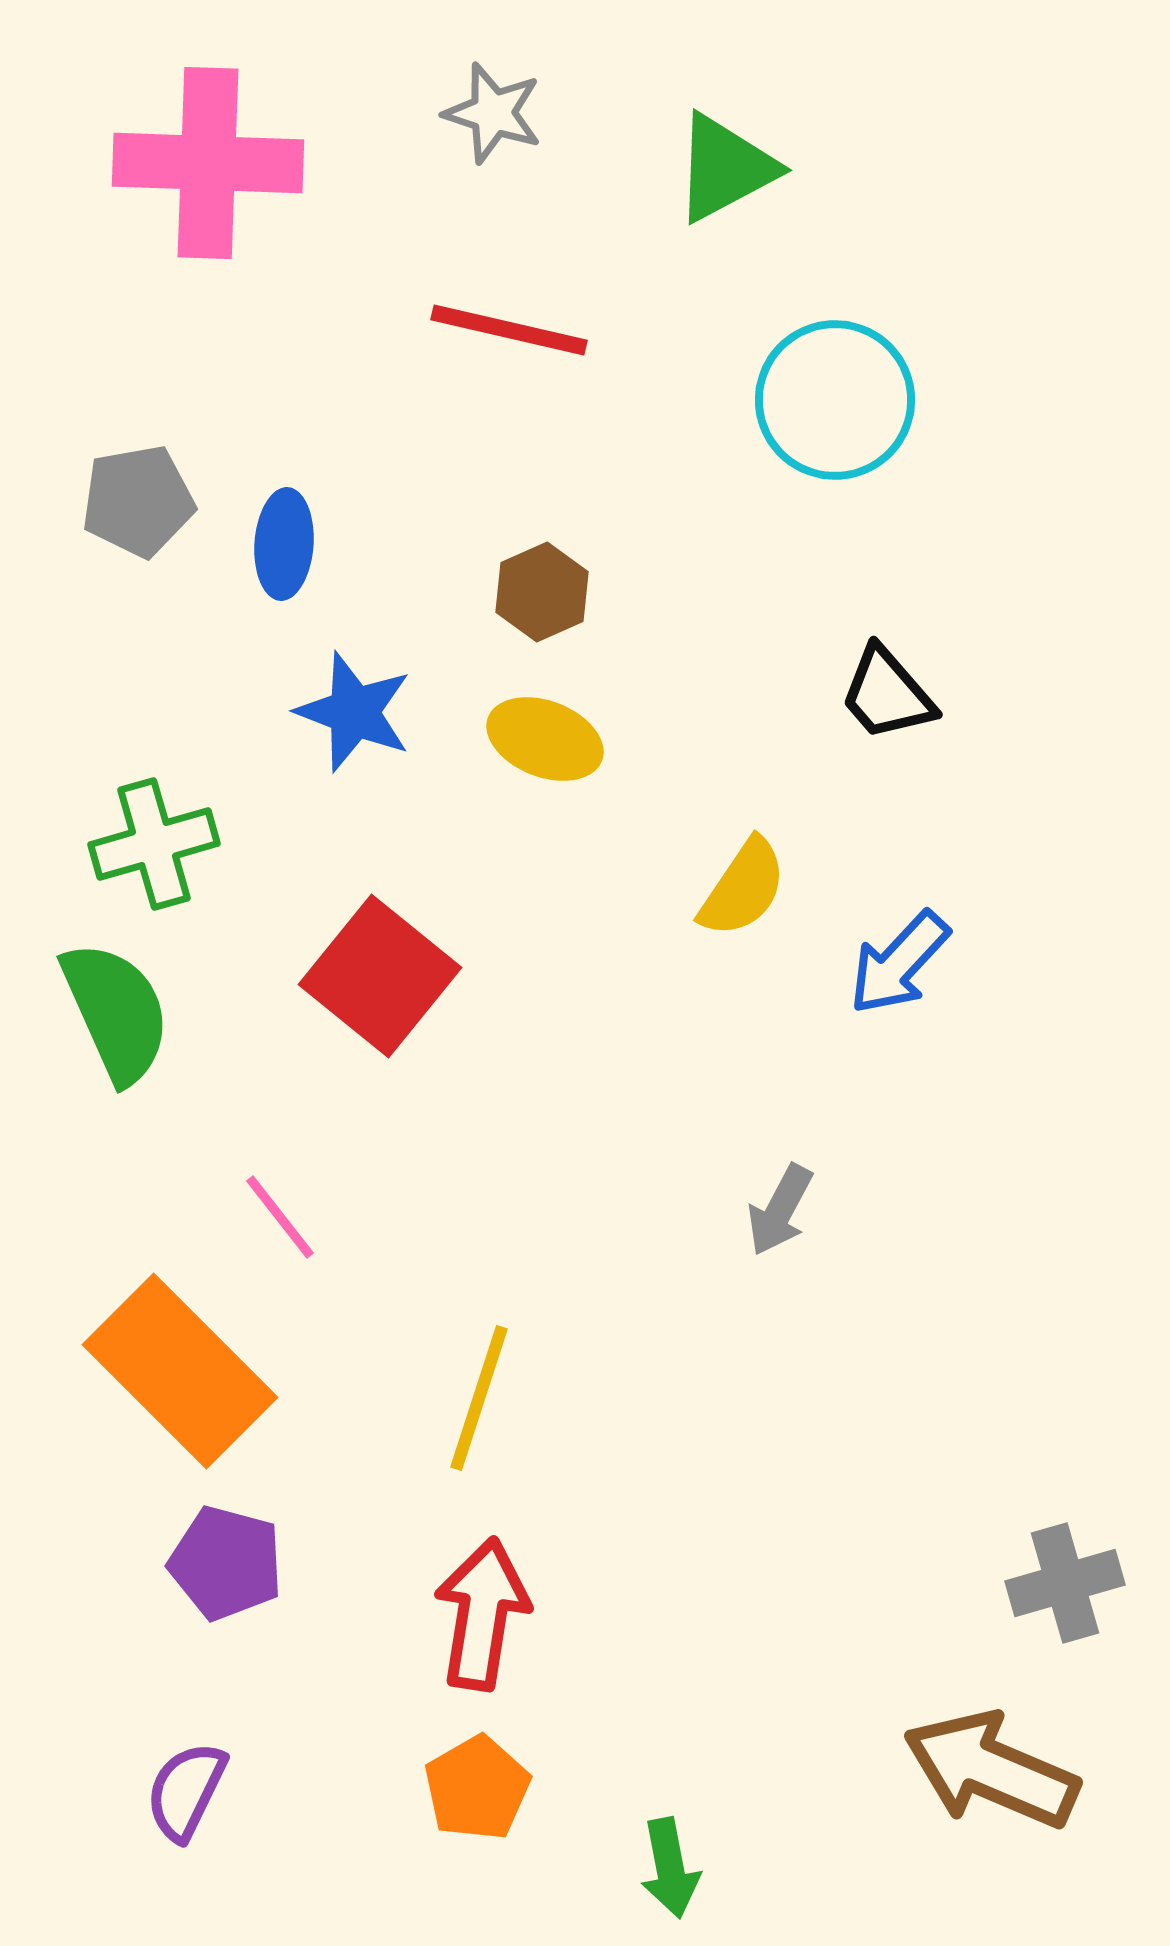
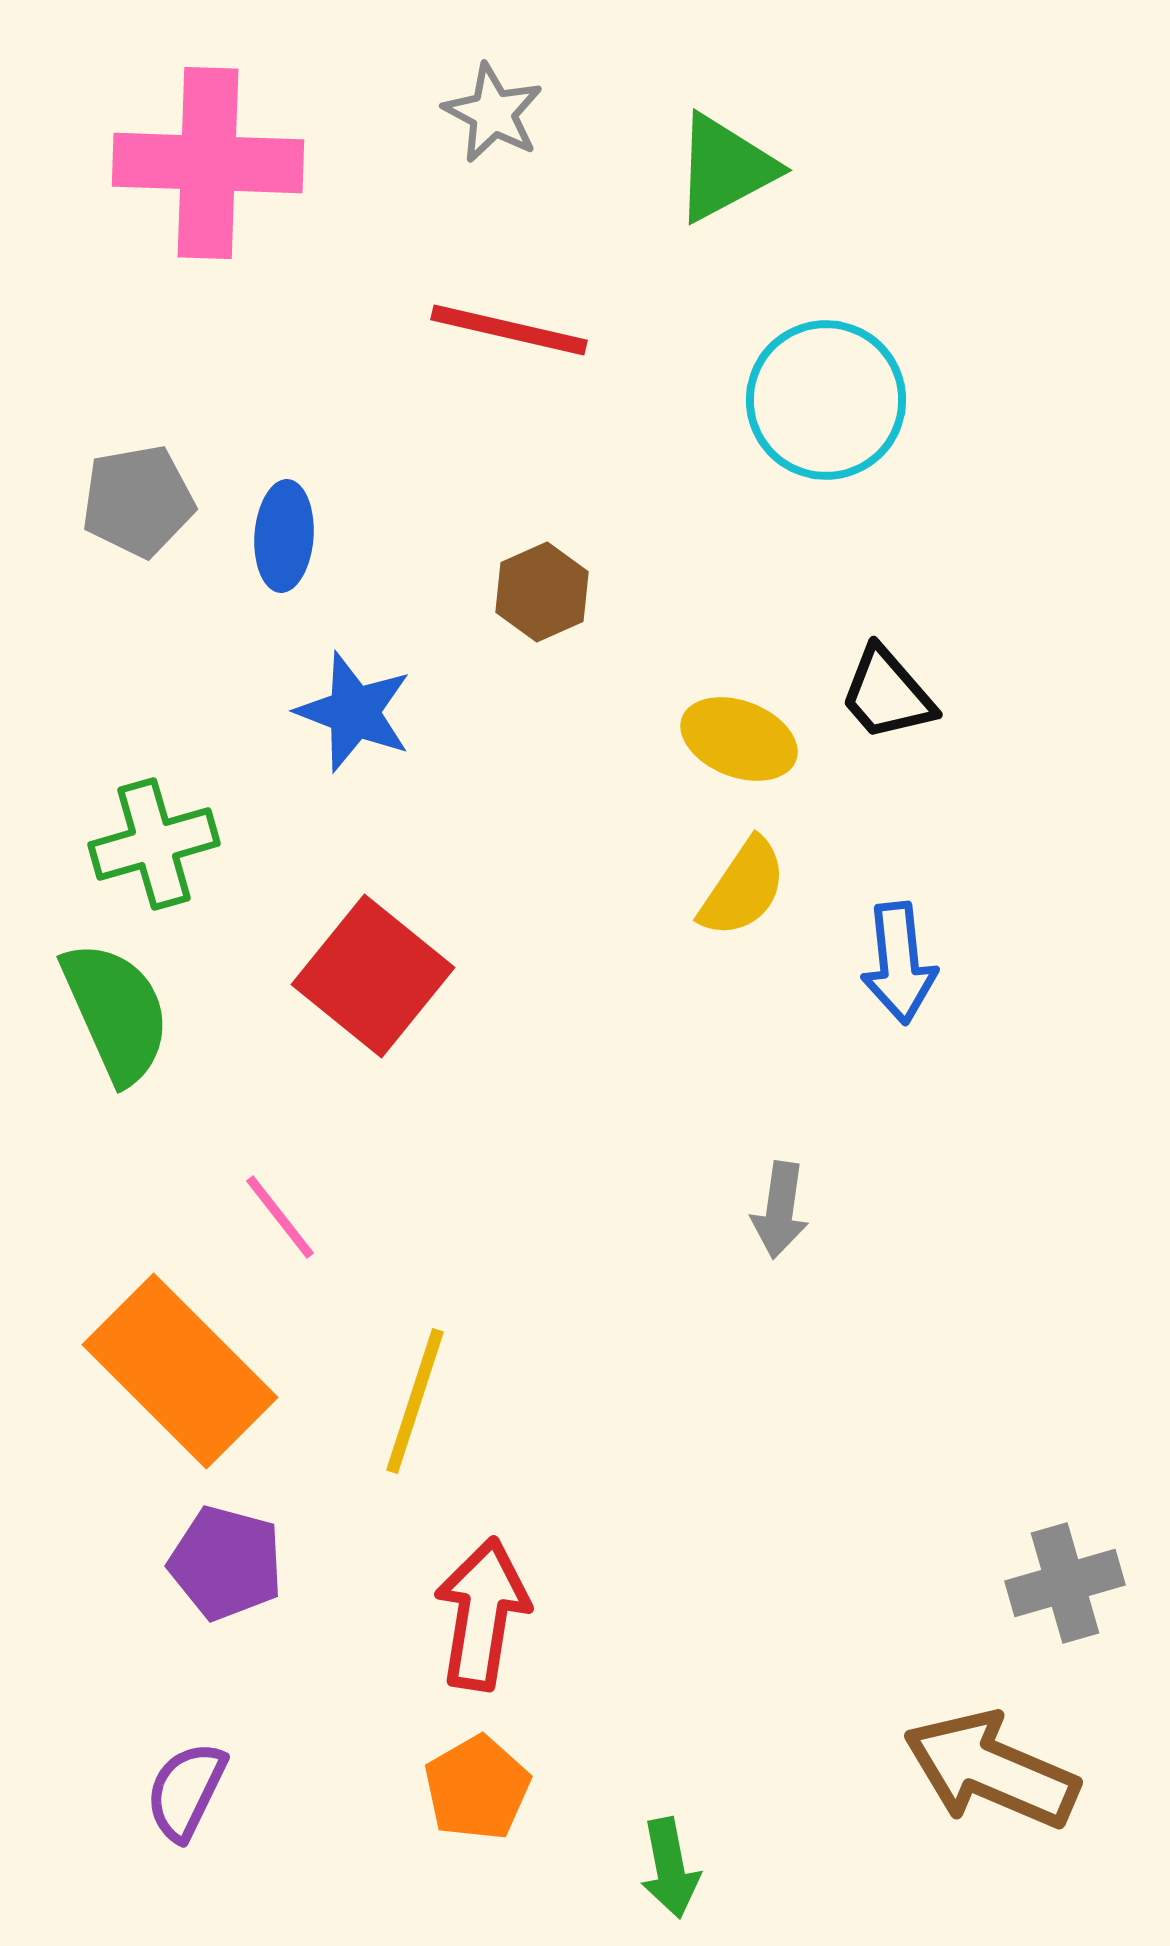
gray star: rotated 10 degrees clockwise
cyan circle: moved 9 px left
blue ellipse: moved 8 px up
yellow ellipse: moved 194 px right
blue arrow: rotated 49 degrees counterclockwise
red square: moved 7 px left
gray arrow: rotated 20 degrees counterclockwise
yellow line: moved 64 px left, 3 px down
